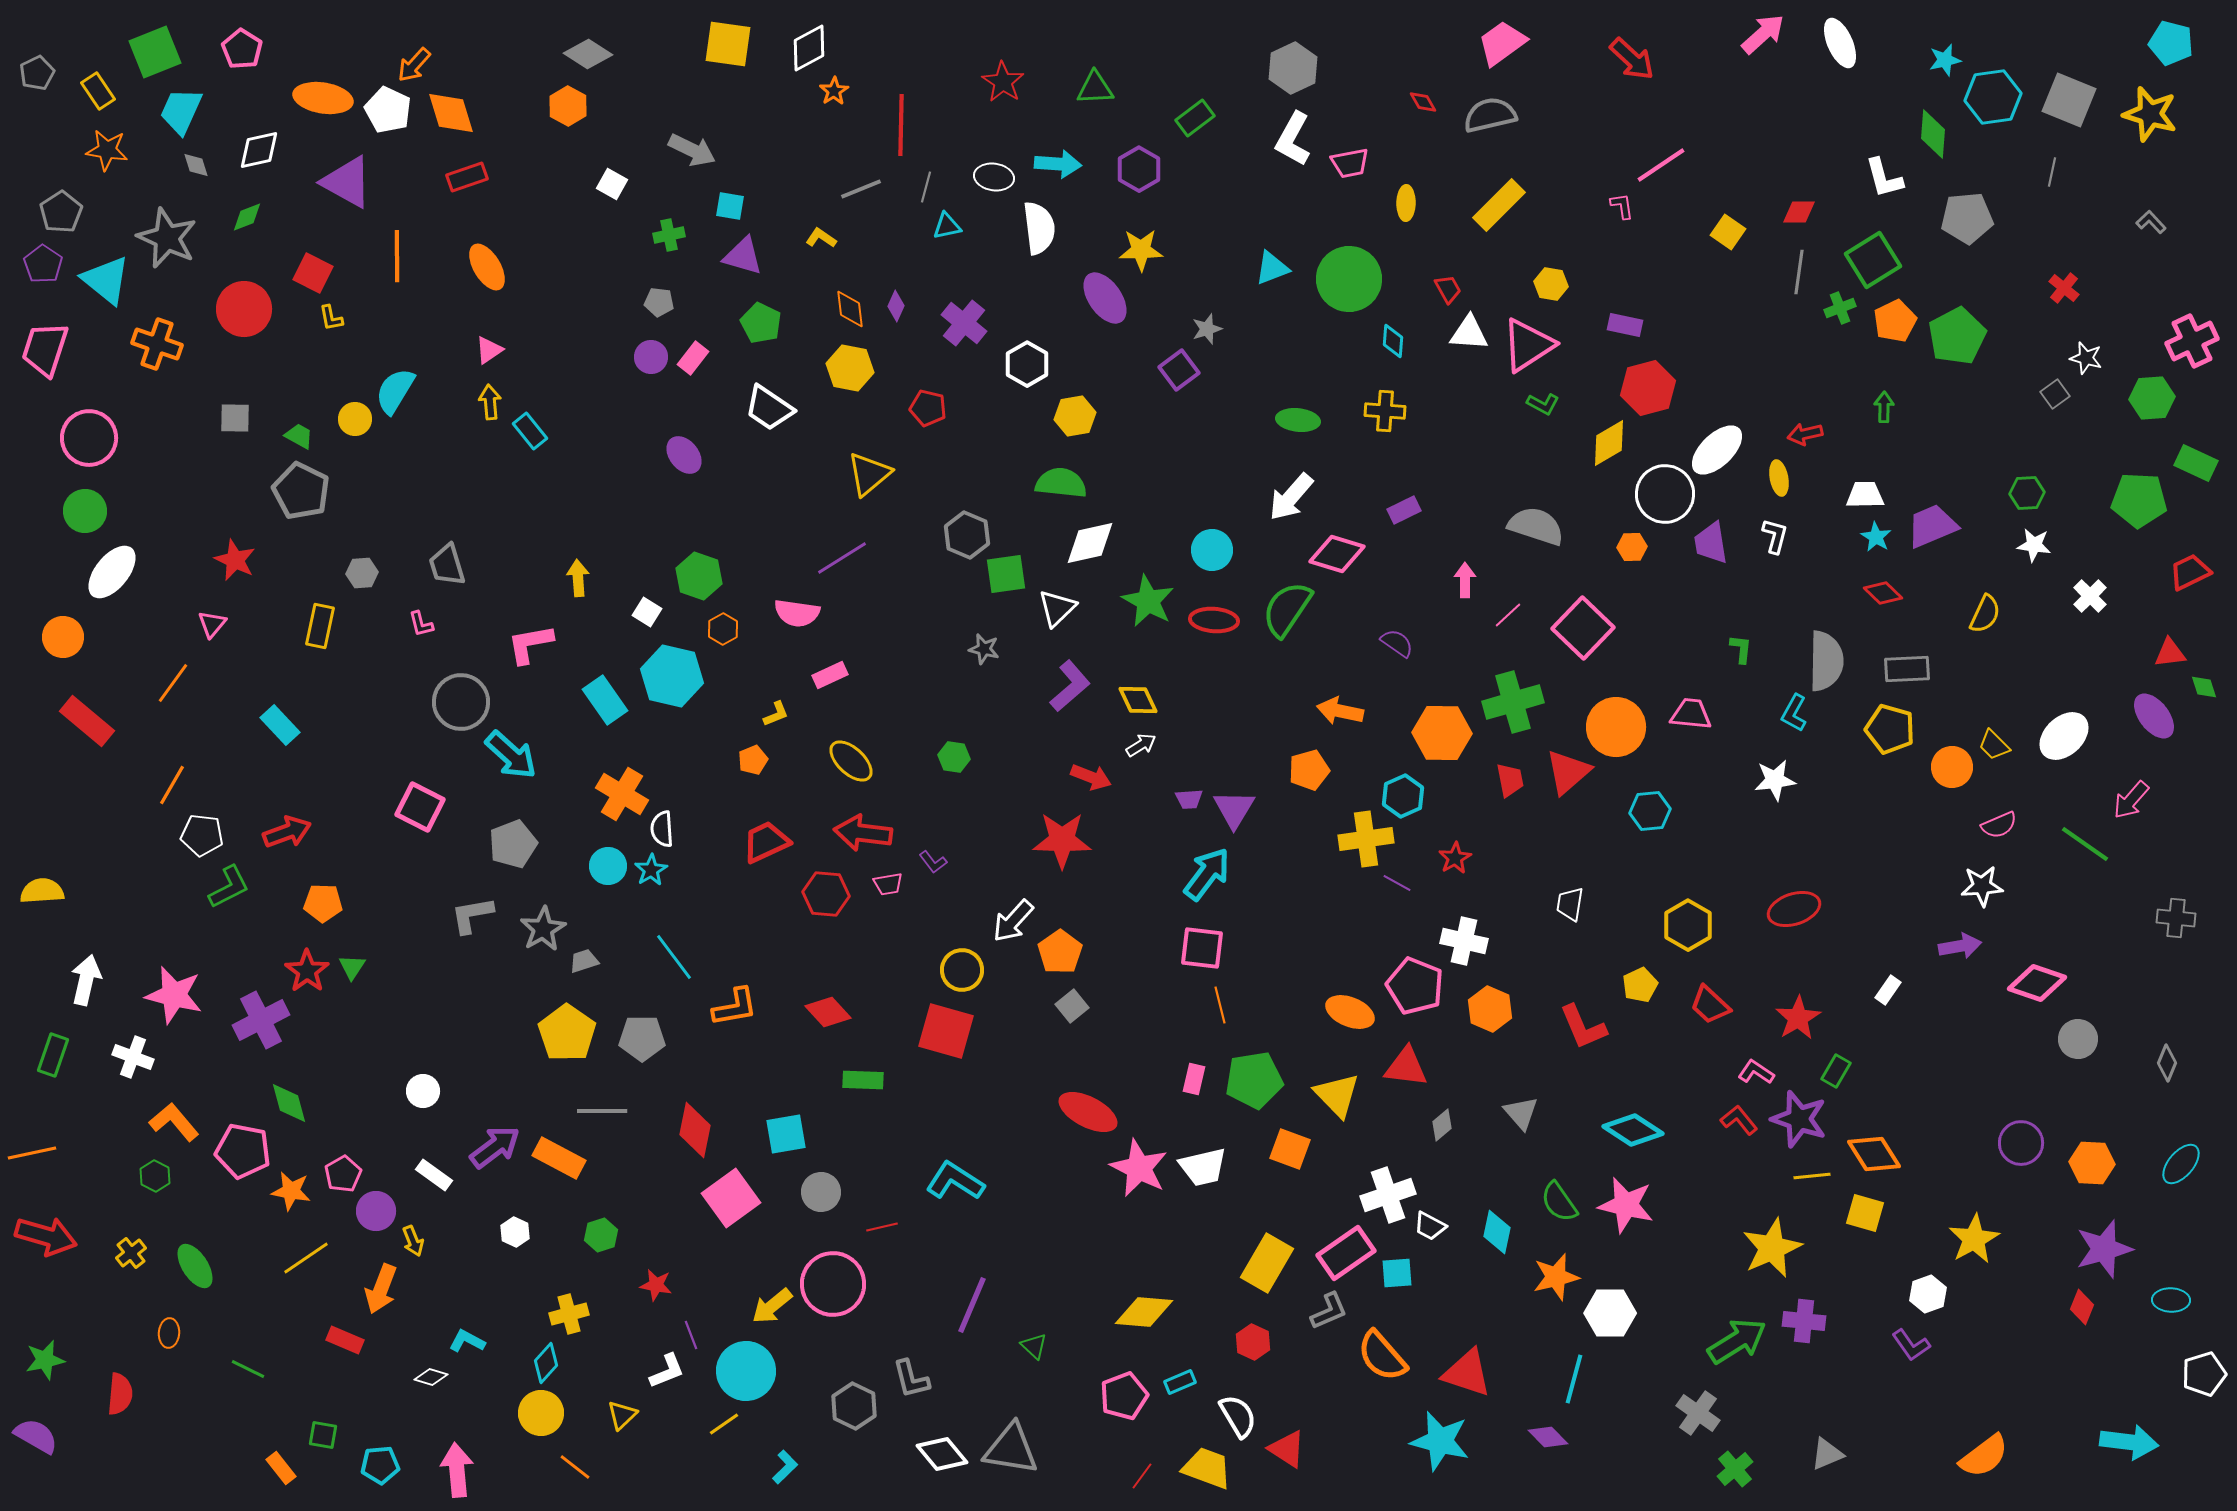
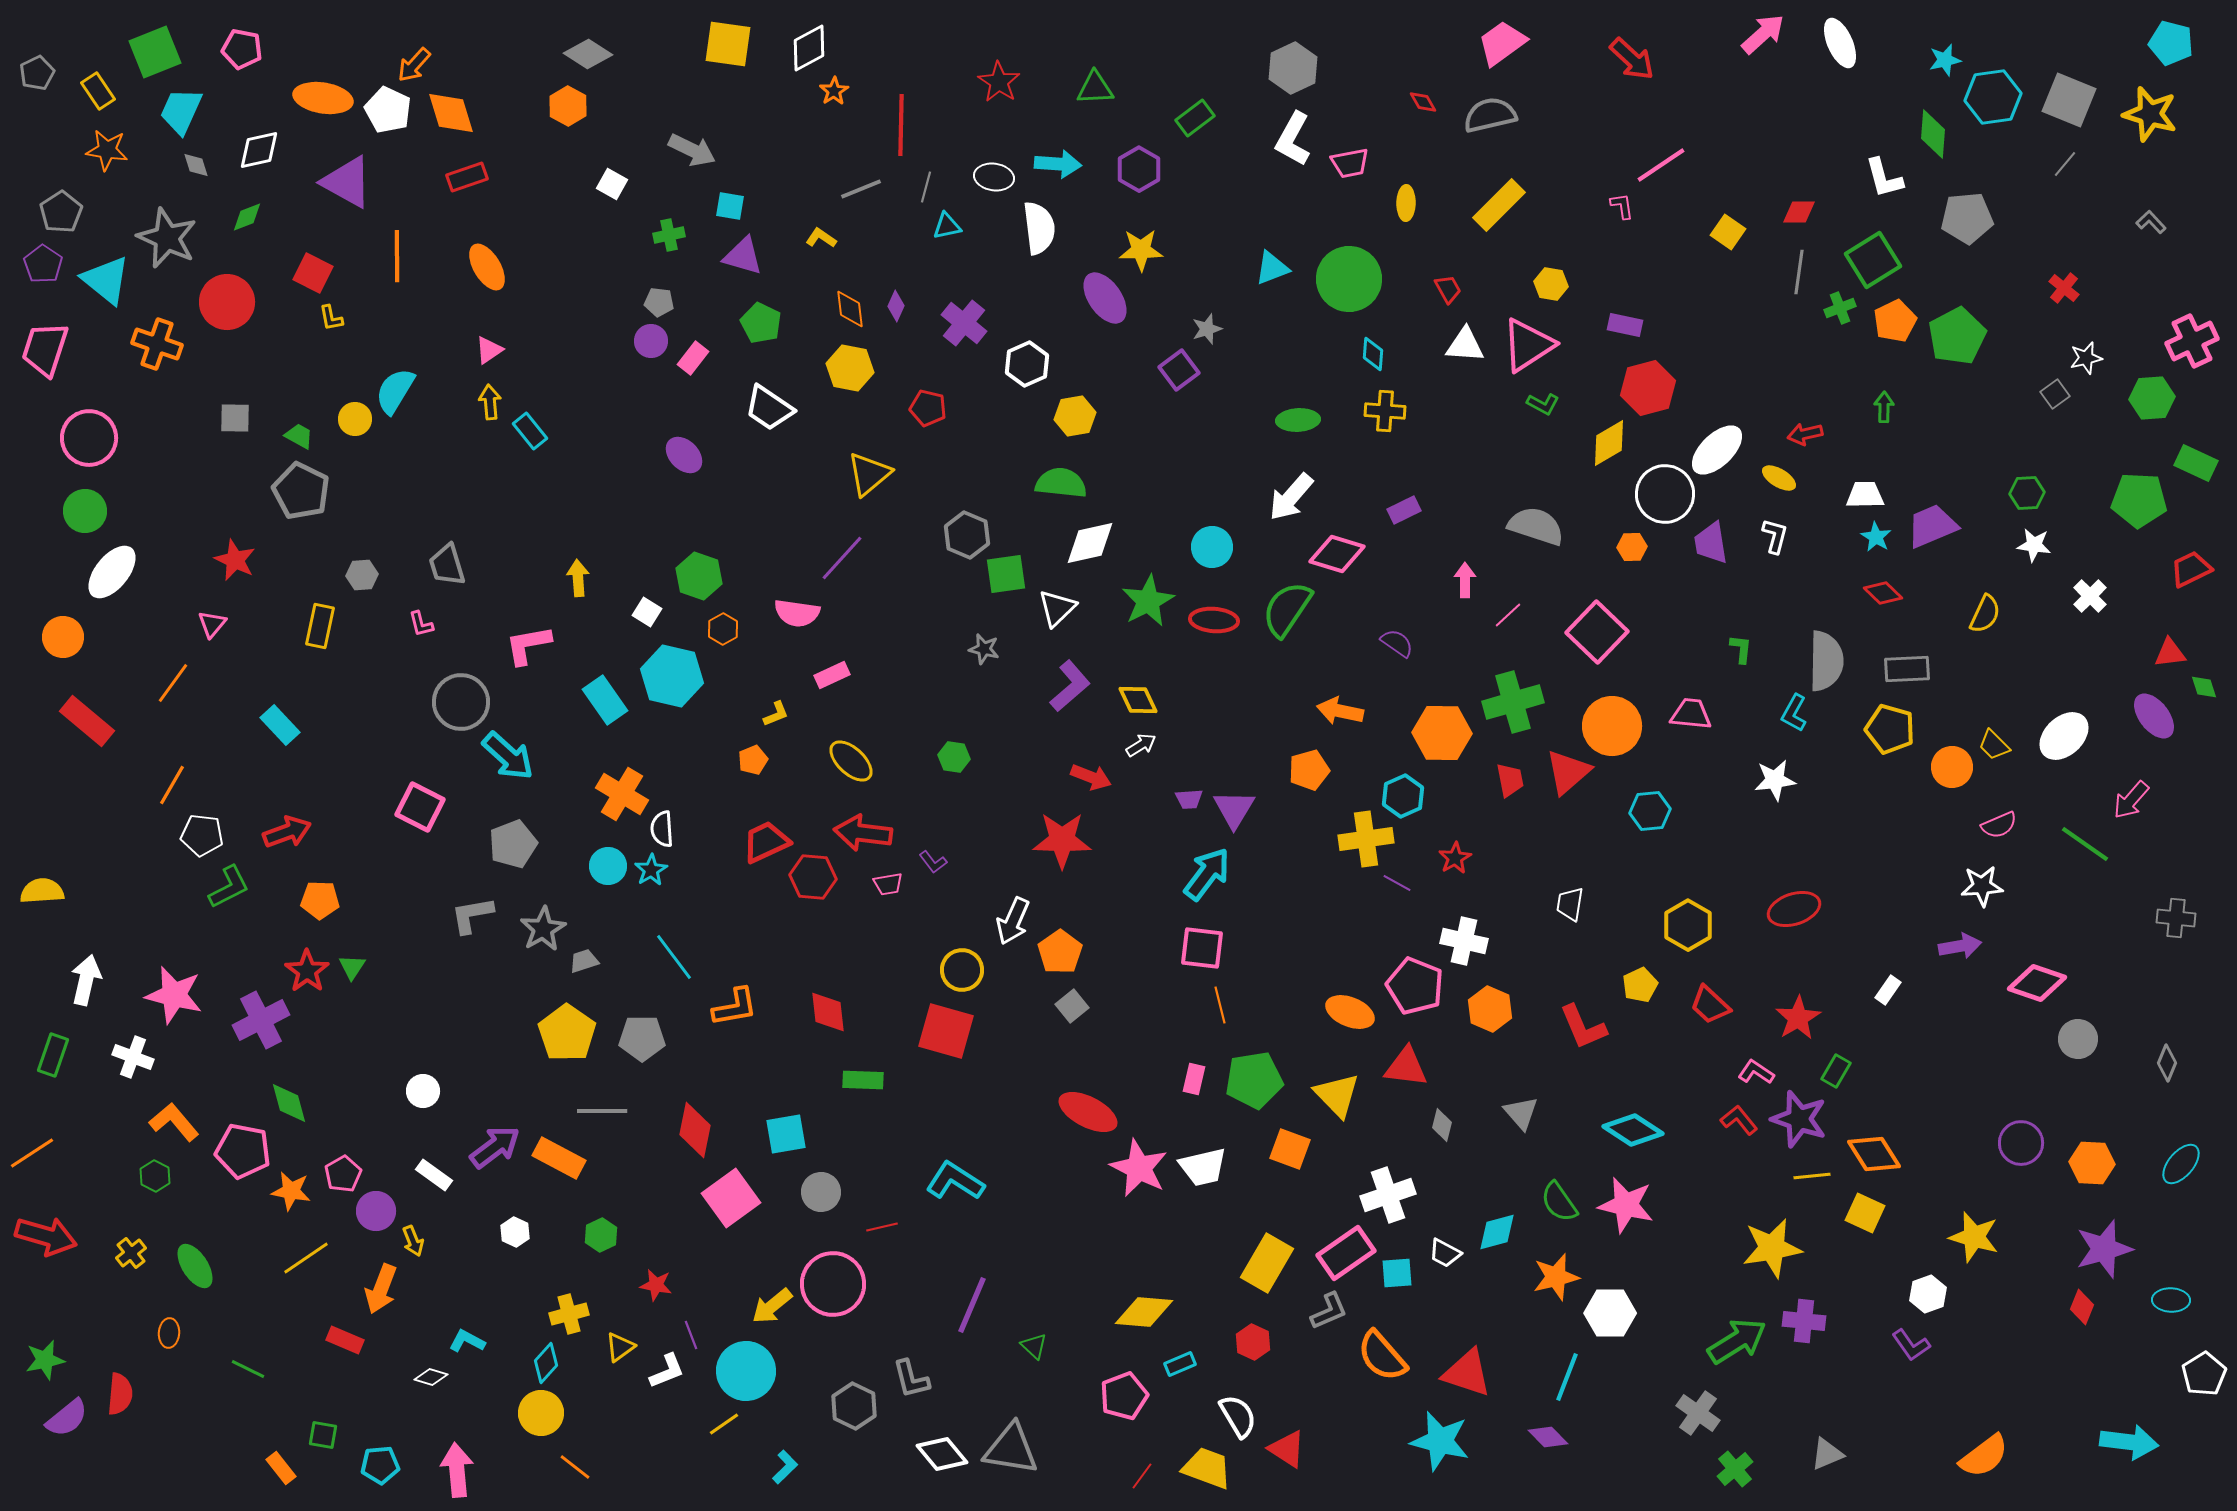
pink pentagon at (242, 49): rotated 21 degrees counterclockwise
red star at (1003, 82): moved 4 px left
gray line at (2052, 172): moved 13 px right, 8 px up; rotated 28 degrees clockwise
red circle at (244, 309): moved 17 px left, 7 px up
white triangle at (1469, 333): moved 4 px left, 12 px down
cyan diamond at (1393, 341): moved 20 px left, 13 px down
purple circle at (651, 357): moved 16 px up
white star at (2086, 358): rotated 28 degrees counterclockwise
white hexagon at (1027, 364): rotated 6 degrees clockwise
green ellipse at (1298, 420): rotated 9 degrees counterclockwise
purple ellipse at (684, 455): rotated 6 degrees counterclockwise
yellow ellipse at (1779, 478): rotated 48 degrees counterclockwise
cyan circle at (1212, 550): moved 3 px up
purple line at (842, 558): rotated 16 degrees counterclockwise
red trapezoid at (2190, 572): moved 1 px right, 3 px up
gray hexagon at (362, 573): moved 2 px down
green star at (1148, 601): rotated 16 degrees clockwise
pink square at (1583, 628): moved 14 px right, 4 px down
pink L-shape at (530, 644): moved 2 px left, 1 px down
pink rectangle at (830, 675): moved 2 px right
orange circle at (1616, 727): moved 4 px left, 1 px up
cyan arrow at (511, 755): moved 3 px left, 1 px down
red hexagon at (826, 894): moved 13 px left, 17 px up
orange pentagon at (323, 903): moved 3 px left, 3 px up
white arrow at (1013, 921): rotated 18 degrees counterclockwise
red diamond at (828, 1012): rotated 36 degrees clockwise
gray diamond at (1442, 1125): rotated 36 degrees counterclockwise
orange line at (32, 1153): rotated 21 degrees counterclockwise
yellow square at (1865, 1213): rotated 9 degrees clockwise
white trapezoid at (1430, 1226): moved 15 px right, 27 px down
cyan diamond at (1497, 1232): rotated 63 degrees clockwise
green hexagon at (601, 1235): rotated 8 degrees counterclockwise
yellow star at (1974, 1239): moved 2 px up; rotated 27 degrees counterclockwise
yellow star at (1772, 1248): rotated 14 degrees clockwise
white pentagon at (2204, 1374): rotated 15 degrees counterclockwise
cyan line at (1574, 1379): moved 7 px left, 2 px up; rotated 6 degrees clockwise
cyan rectangle at (1180, 1382): moved 18 px up
yellow triangle at (622, 1415): moved 2 px left, 68 px up; rotated 8 degrees clockwise
purple semicircle at (36, 1436): moved 31 px right, 18 px up; rotated 111 degrees clockwise
